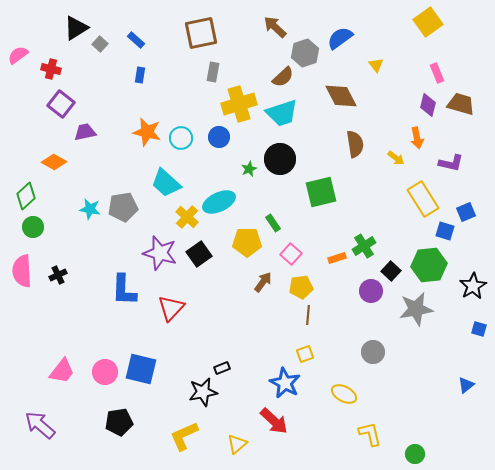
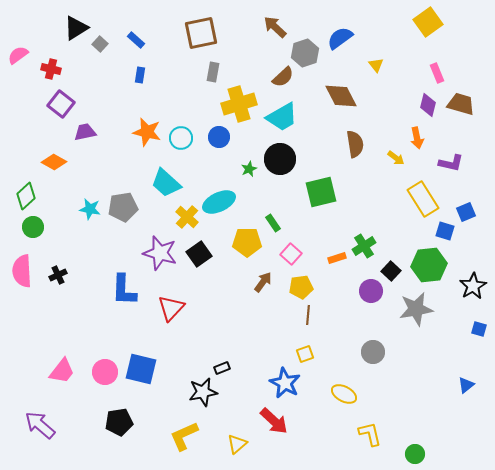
cyan trapezoid at (282, 113): moved 4 px down; rotated 12 degrees counterclockwise
